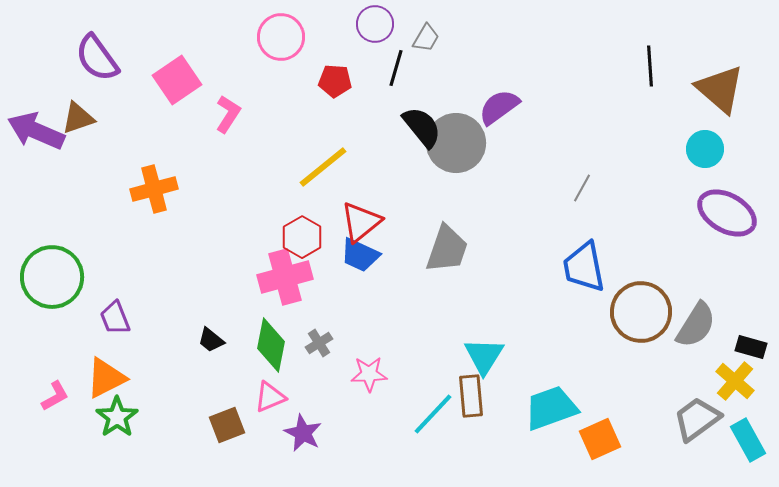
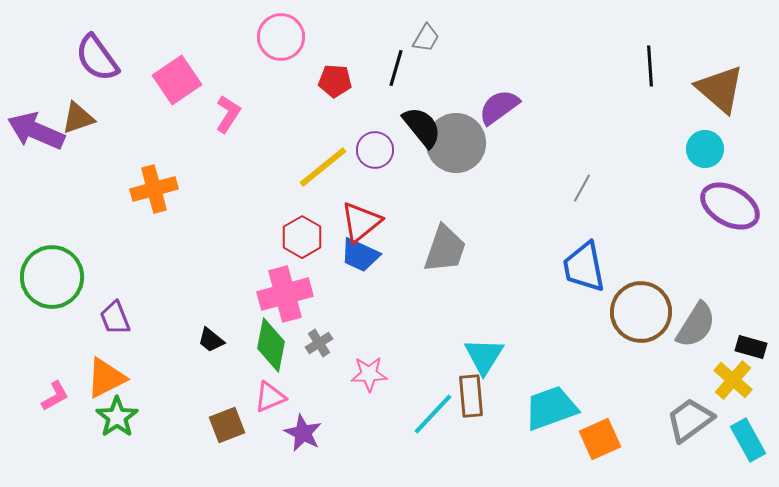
purple circle at (375, 24): moved 126 px down
purple ellipse at (727, 213): moved 3 px right, 7 px up
gray trapezoid at (447, 249): moved 2 px left
pink cross at (285, 277): moved 17 px down
yellow cross at (735, 381): moved 2 px left, 1 px up
gray trapezoid at (697, 419): moved 7 px left, 1 px down
